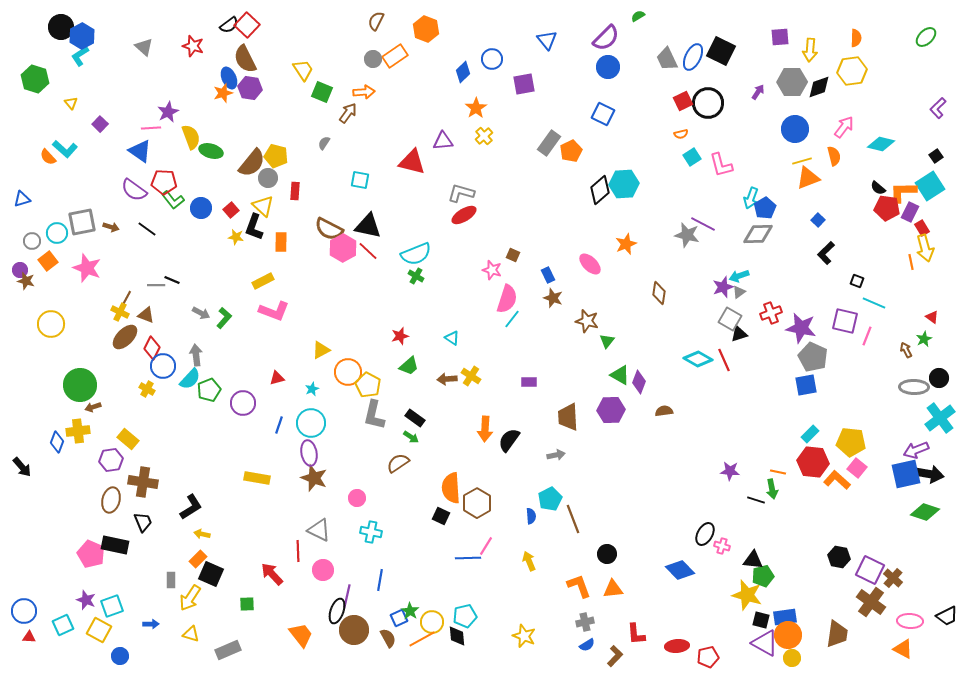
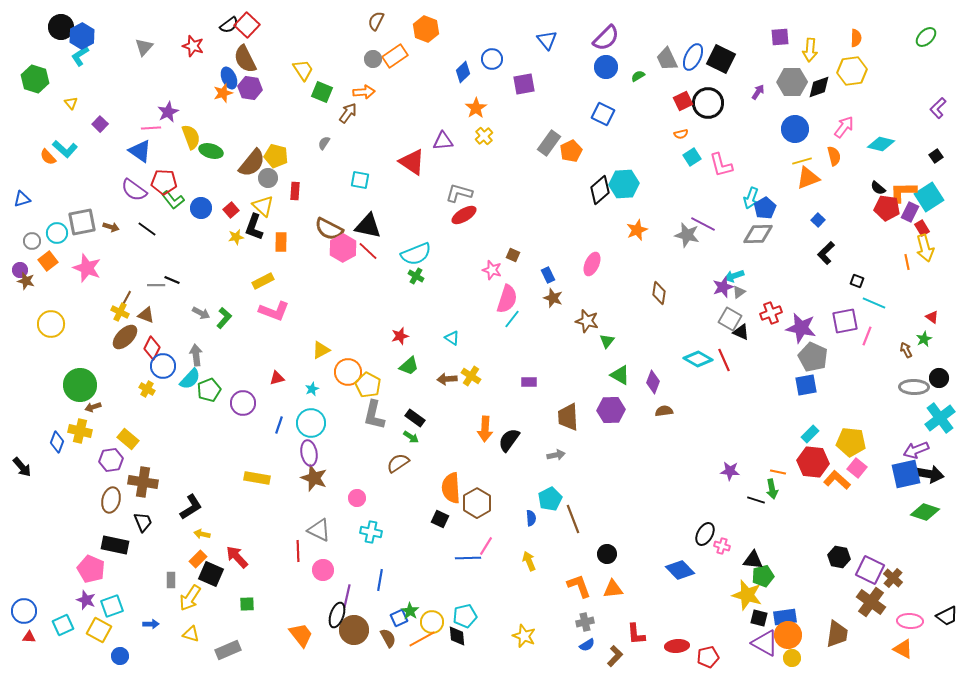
green semicircle at (638, 16): moved 60 px down
gray triangle at (144, 47): rotated 30 degrees clockwise
black square at (721, 51): moved 8 px down
blue circle at (608, 67): moved 2 px left
red triangle at (412, 162): rotated 20 degrees clockwise
cyan square at (930, 186): moved 1 px left, 11 px down
gray L-shape at (461, 193): moved 2 px left
yellow star at (236, 237): rotated 21 degrees counterclockwise
orange star at (626, 244): moved 11 px right, 14 px up
orange line at (911, 262): moved 4 px left
pink ellipse at (590, 264): moved 2 px right; rotated 70 degrees clockwise
cyan arrow at (739, 276): moved 5 px left
purple square at (845, 321): rotated 24 degrees counterclockwise
black triangle at (739, 334): moved 2 px right, 2 px up; rotated 42 degrees clockwise
purple diamond at (639, 382): moved 14 px right
yellow cross at (78, 431): moved 2 px right; rotated 20 degrees clockwise
black square at (441, 516): moved 1 px left, 3 px down
blue semicircle at (531, 516): moved 2 px down
pink pentagon at (91, 554): moved 15 px down
red arrow at (272, 574): moved 35 px left, 17 px up
black ellipse at (337, 611): moved 4 px down
black square at (761, 620): moved 2 px left, 2 px up
